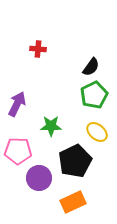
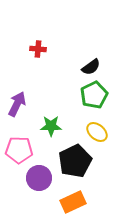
black semicircle: rotated 18 degrees clockwise
pink pentagon: moved 1 px right, 1 px up
